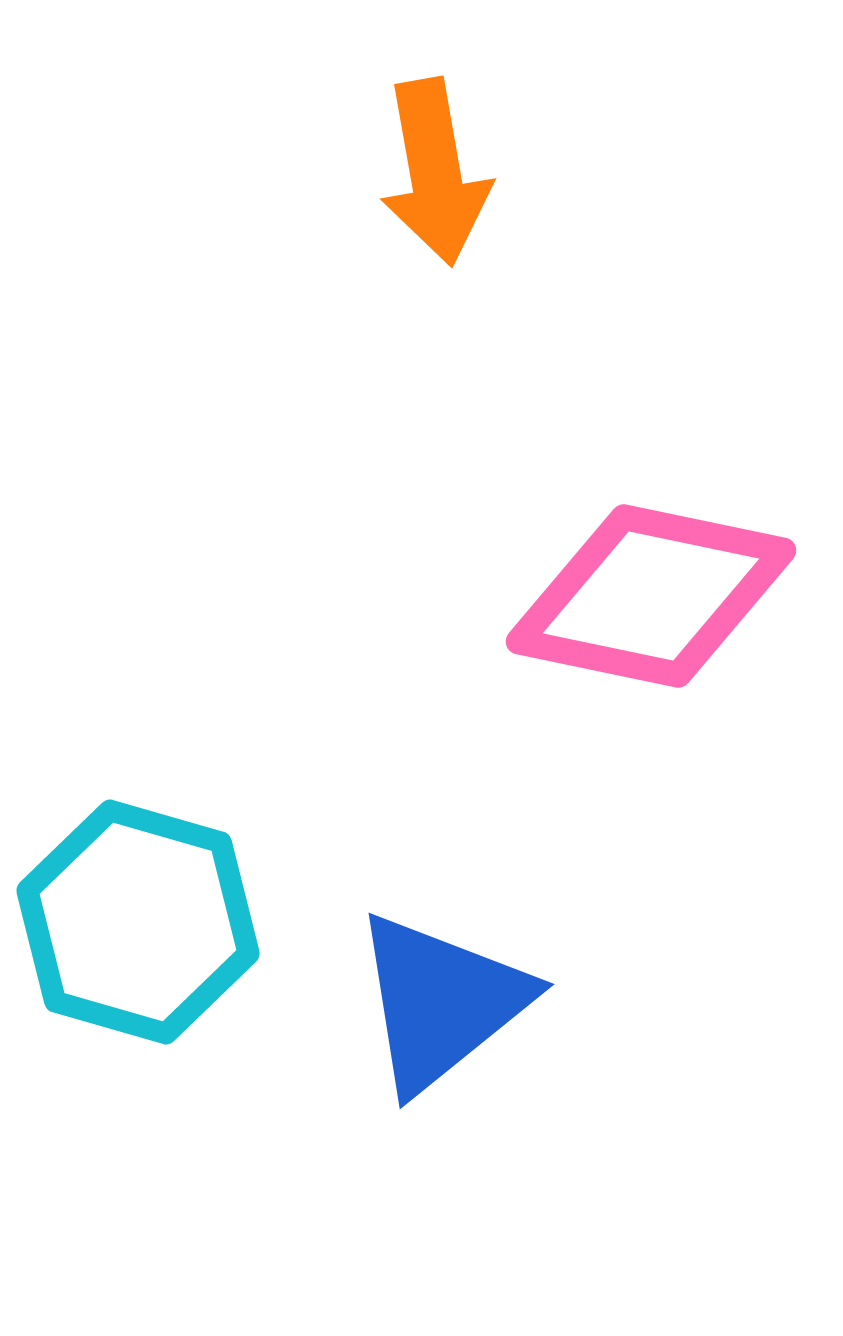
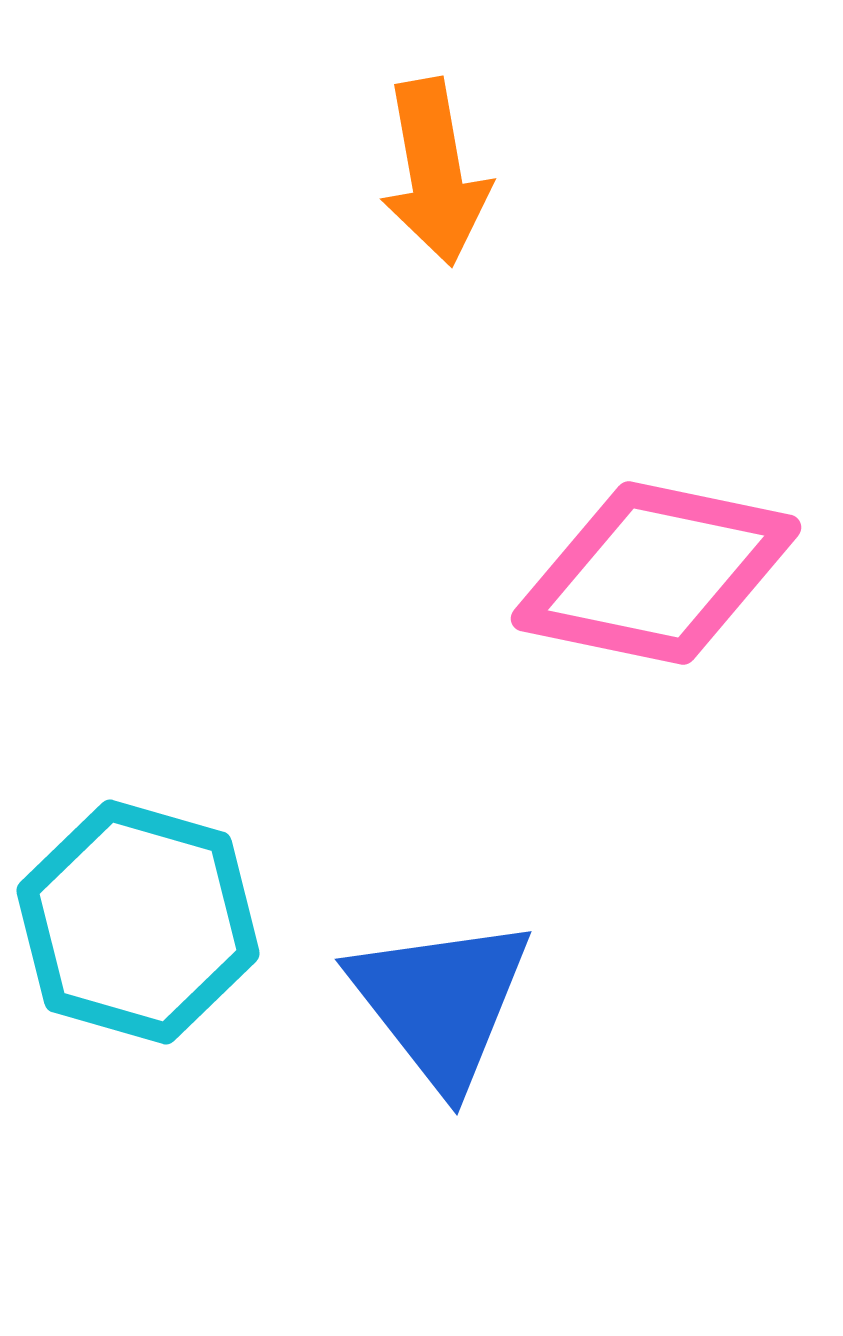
pink diamond: moved 5 px right, 23 px up
blue triangle: rotated 29 degrees counterclockwise
